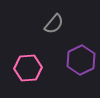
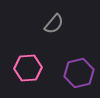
purple hexagon: moved 2 px left, 13 px down; rotated 12 degrees clockwise
